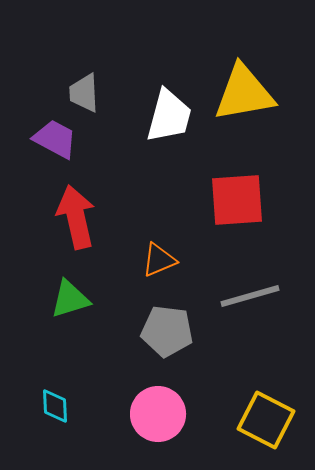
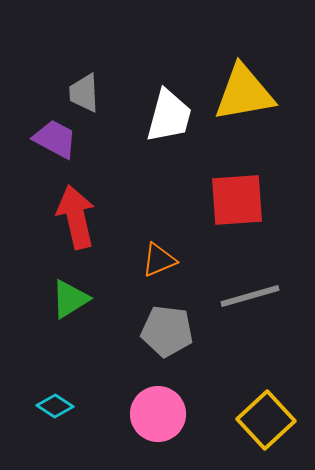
green triangle: rotated 15 degrees counterclockwise
cyan diamond: rotated 54 degrees counterclockwise
yellow square: rotated 20 degrees clockwise
